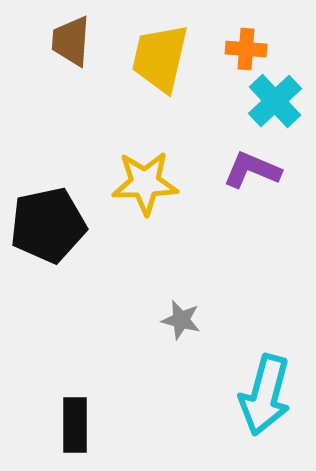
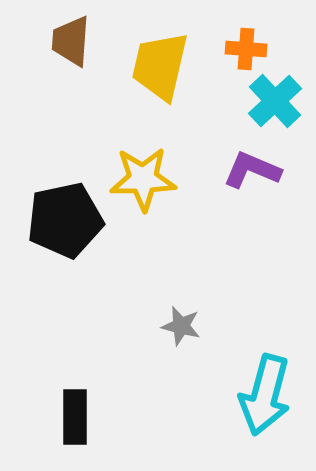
yellow trapezoid: moved 8 px down
yellow star: moved 2 px left, 4 px up
black pentagon: moved 17 px right, 5 px up
gray star: moved 6 px down
black rectangle: moved 8 px up
